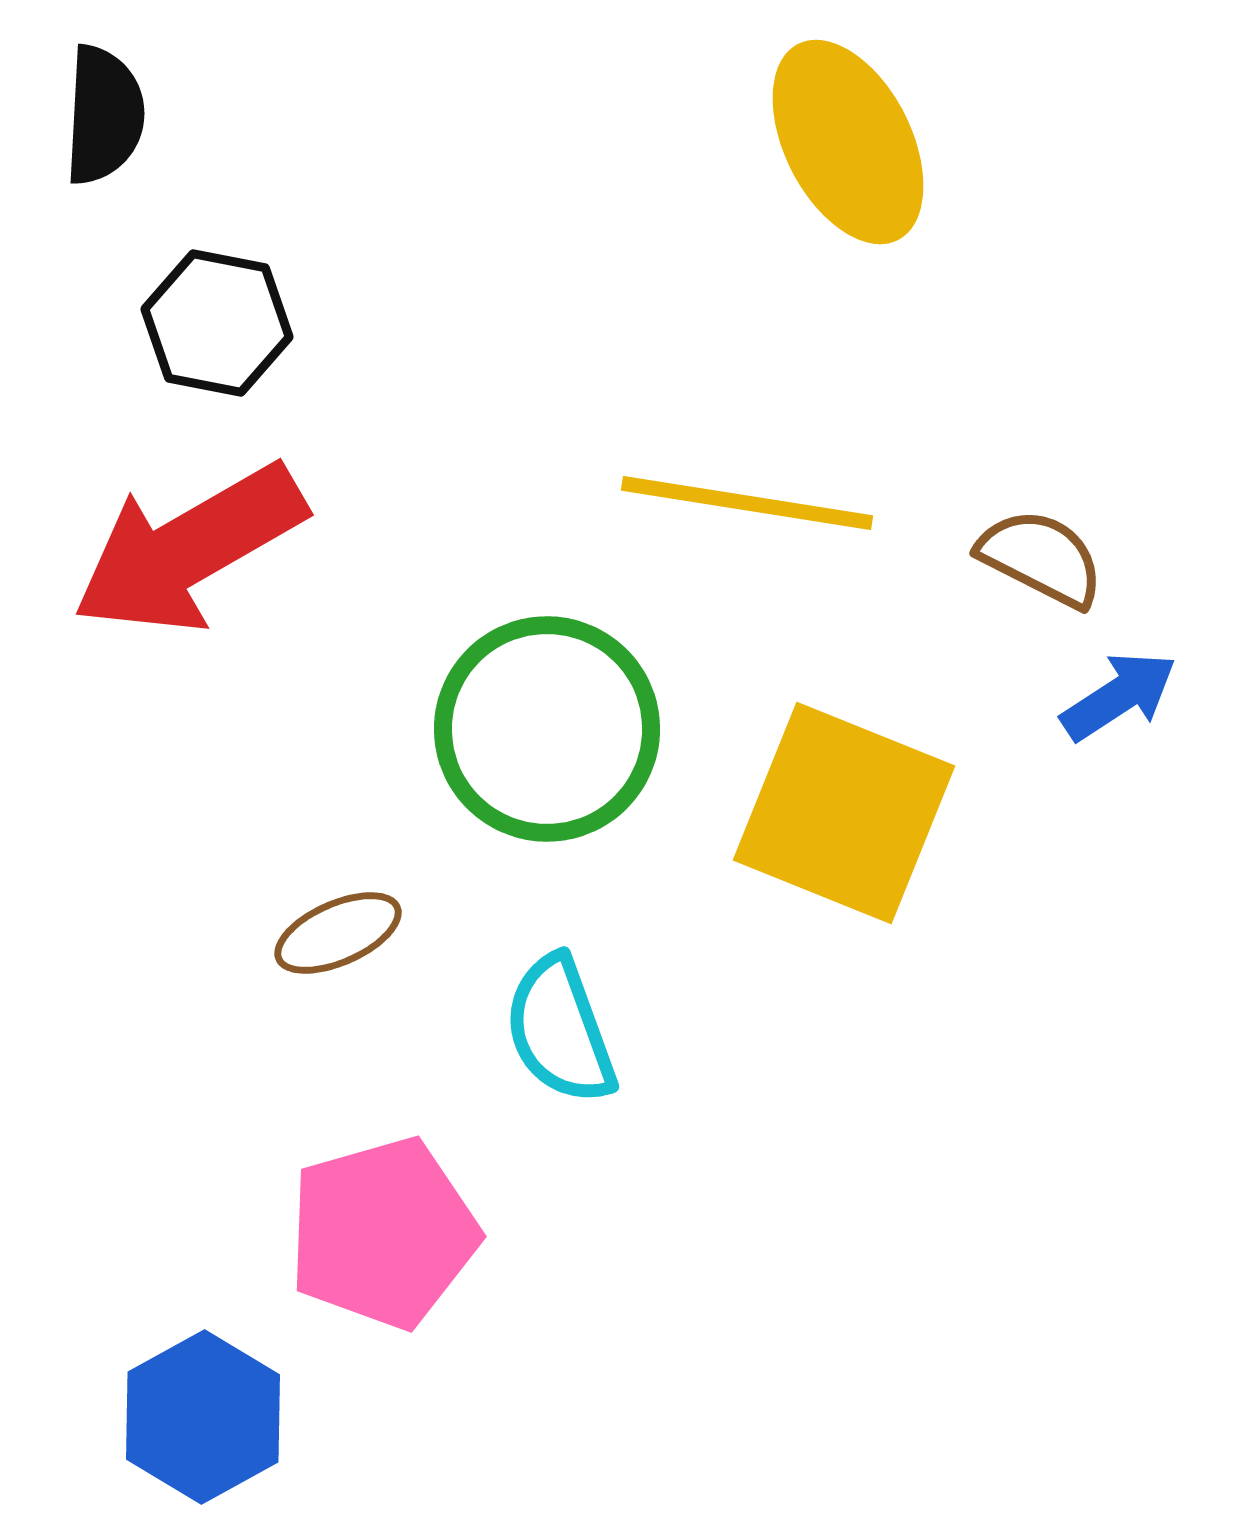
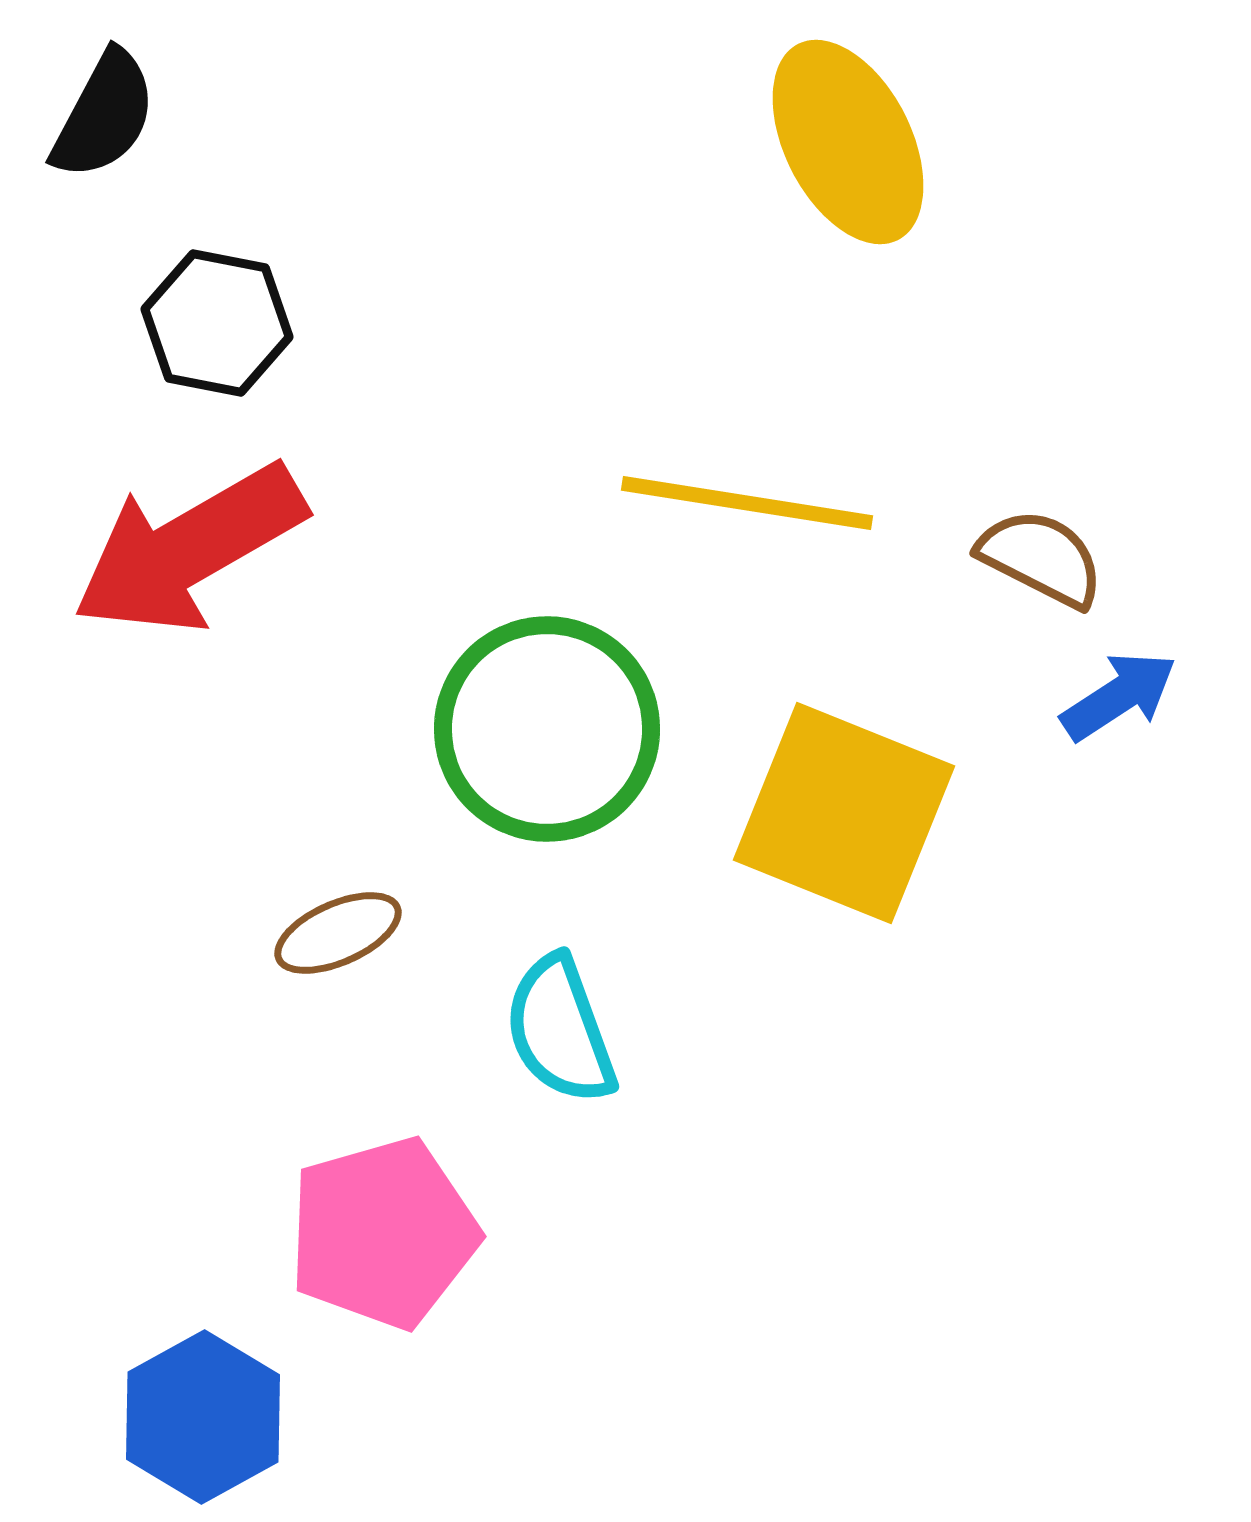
black semicircle: rotated 25 degrees clockwise
